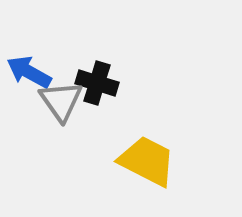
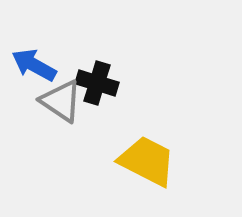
blue arrow: moved 5 px right, 7 px up
gray triangle: rotated 21 degrees counterclockwise
